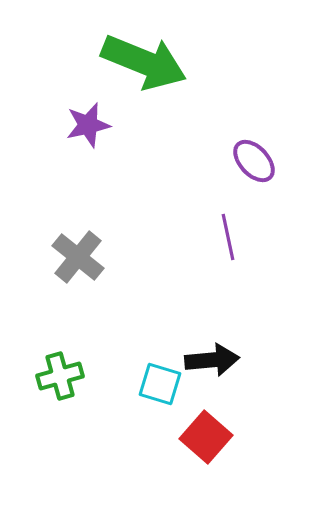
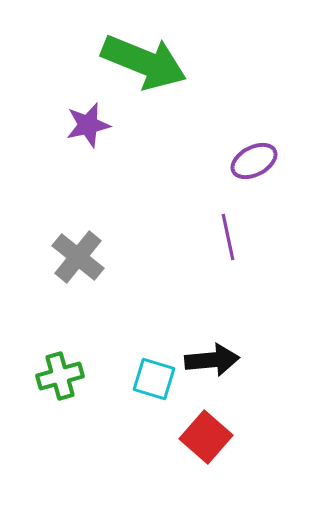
purple ellipse: rotated 75 degrees counterclockwise
cyan square: moved 6 px left, 5 px up
